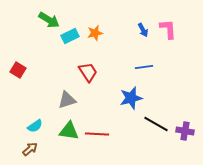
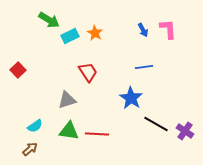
orange star: rotated 28 degrees counterclockwise
red square: rotated 14 degrees clockwise
blue star: rotated 25 degrees counterclockwise
purple cross: rotated 24 degrees clockwise
